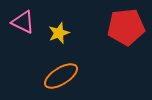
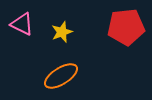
pink triangle: moved 1 px left, 2 px down
yellow star: moved 3 px right, 1 px up
